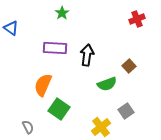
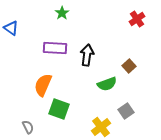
red cross: rotated 14 degrees counterclockwise
green square: rotated 15 degrees counterclockwise
